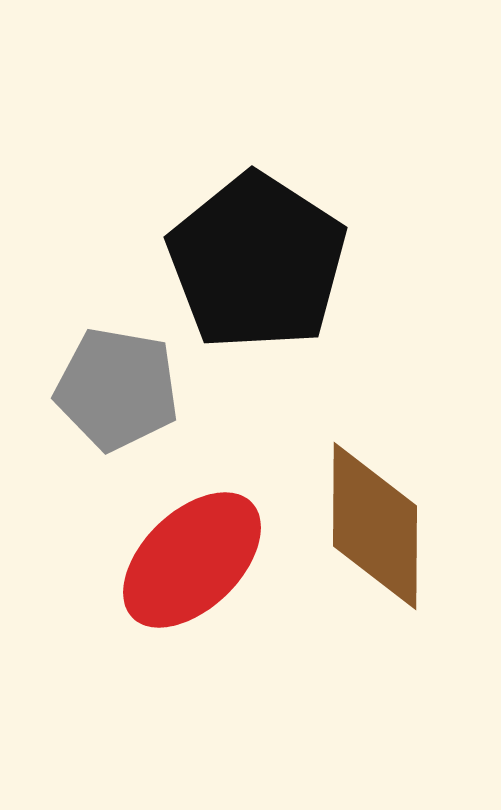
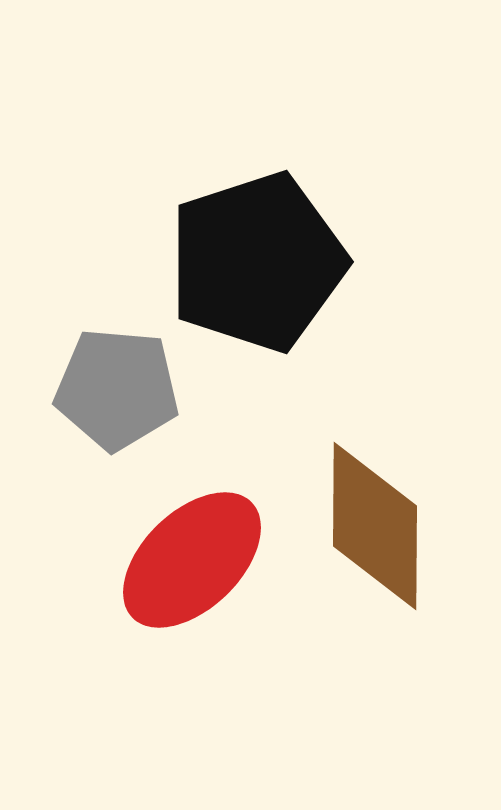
black pentagon: rotated 21 degrees clockwise
gray pentagon: rotated 5 degrees counterclockwise
